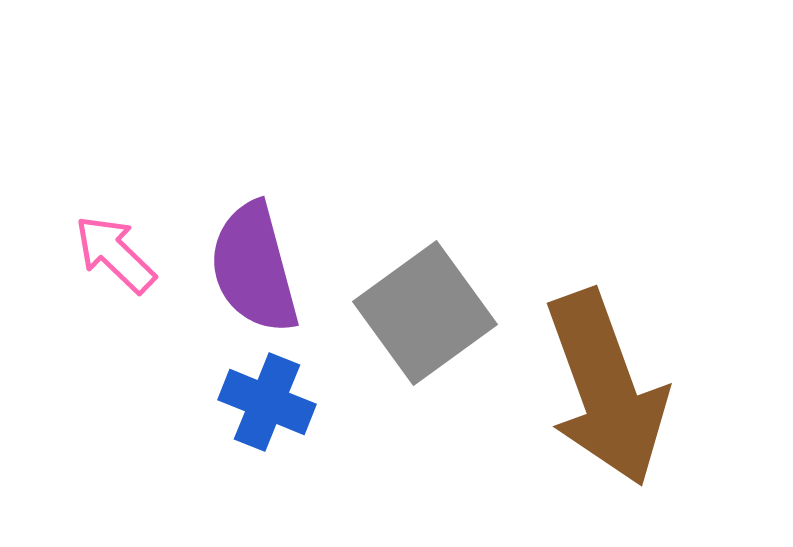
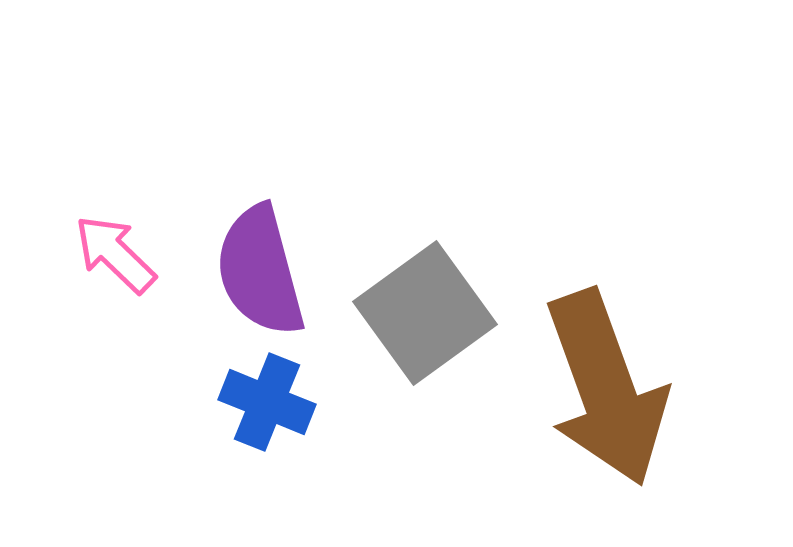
purple semicircle: moved 6 px right, 3 px down
